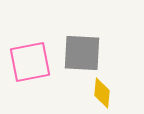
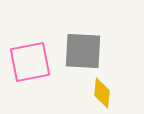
gray square: moved 1 px right, 2 px up
